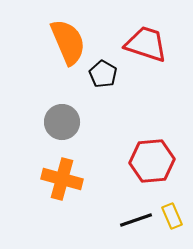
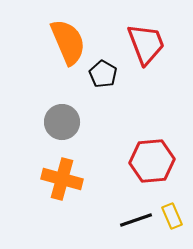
red trapezoid: rotated 51 degrees clockwise
